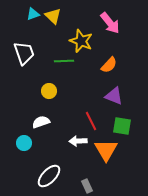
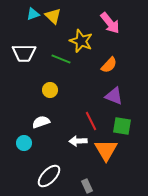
white trapezoid: rotated 110 degrees clockwise
green line: moved 3 px left, 2 px up; rotated 24 degrees clockwise
yellow circle: moved 1 px right, 1 px up
